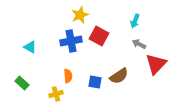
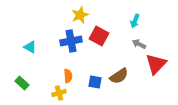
yellow cross: moved 3 px right, 1 px up
